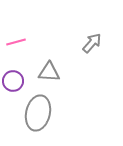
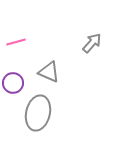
gray triangle: rotated 20 degrees clockwise
purple circle: moved 2 px down
